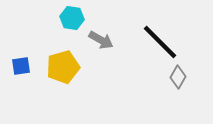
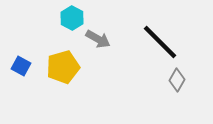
cyan hexagon: rotated 20 degrees clockwise
gray arrow: moved 3 px left, 1 px up
blue square: rotated 36 degrees clockwise
gray diamond: moved 1 px left, 3 px down
